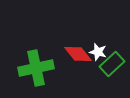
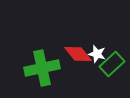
white star: moved 1 px left, 2 px down
green cross: moved 6 px right
